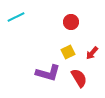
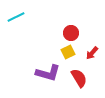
red circle: moved 11 px down
